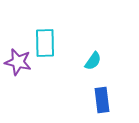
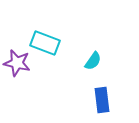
cyan rectangle: rotated 68 degrees counterclockwise
purple star: moved 1 px left, 1 px down
